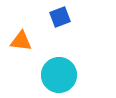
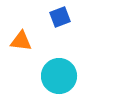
cyan circle: moved 1 px down
